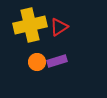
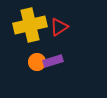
purple rectangle: moved 4 px left
